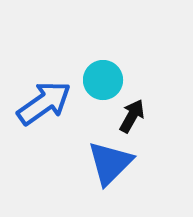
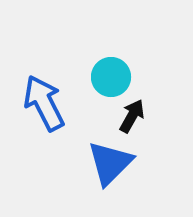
cyan circle: moved 8 px right, 3 px up
blue arrow: rotated 82 degrees counterclockwise
